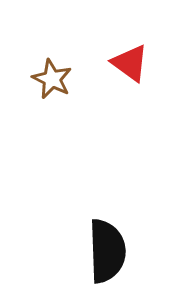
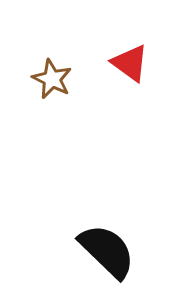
black semicircle: rotated 44 degrees counterclockwise
